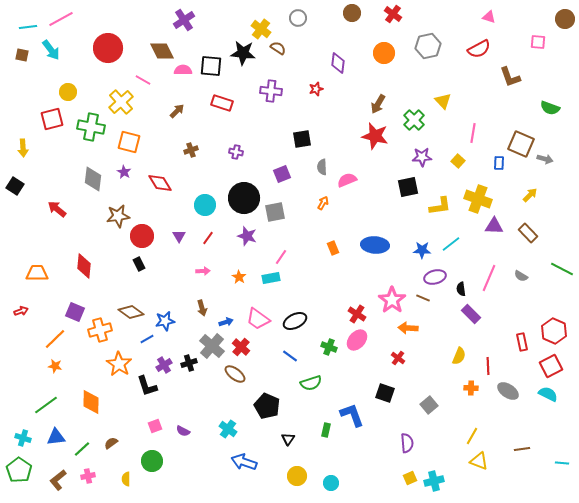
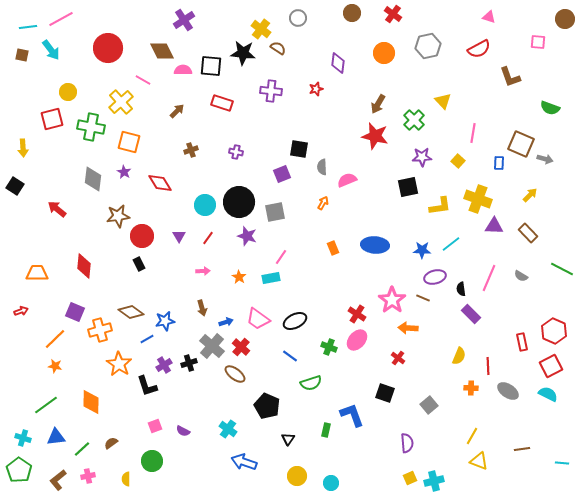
black square at (302, 139): moved 3 px left, 10 px down; rotated 18 degrees clockwise
black circle at (244, 198): moved 5 px left, 4 px down
